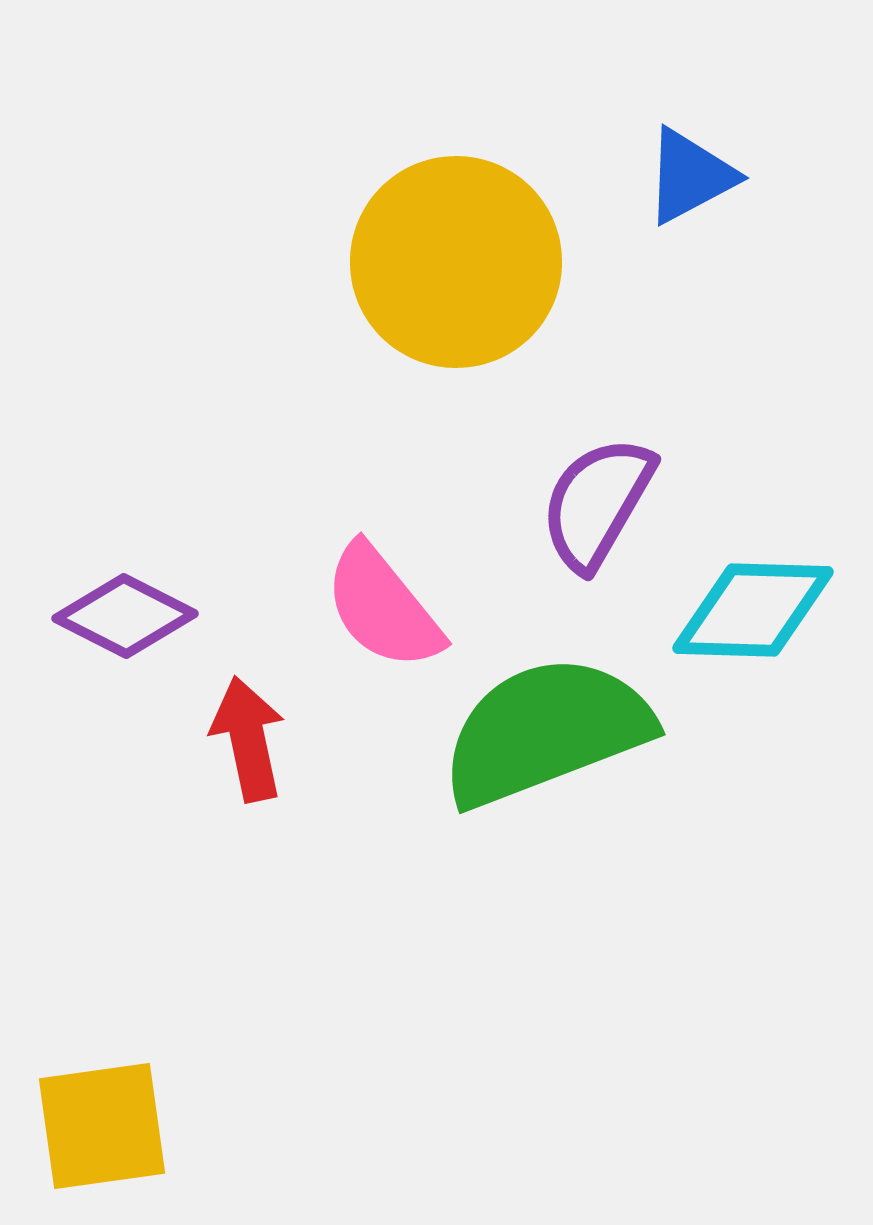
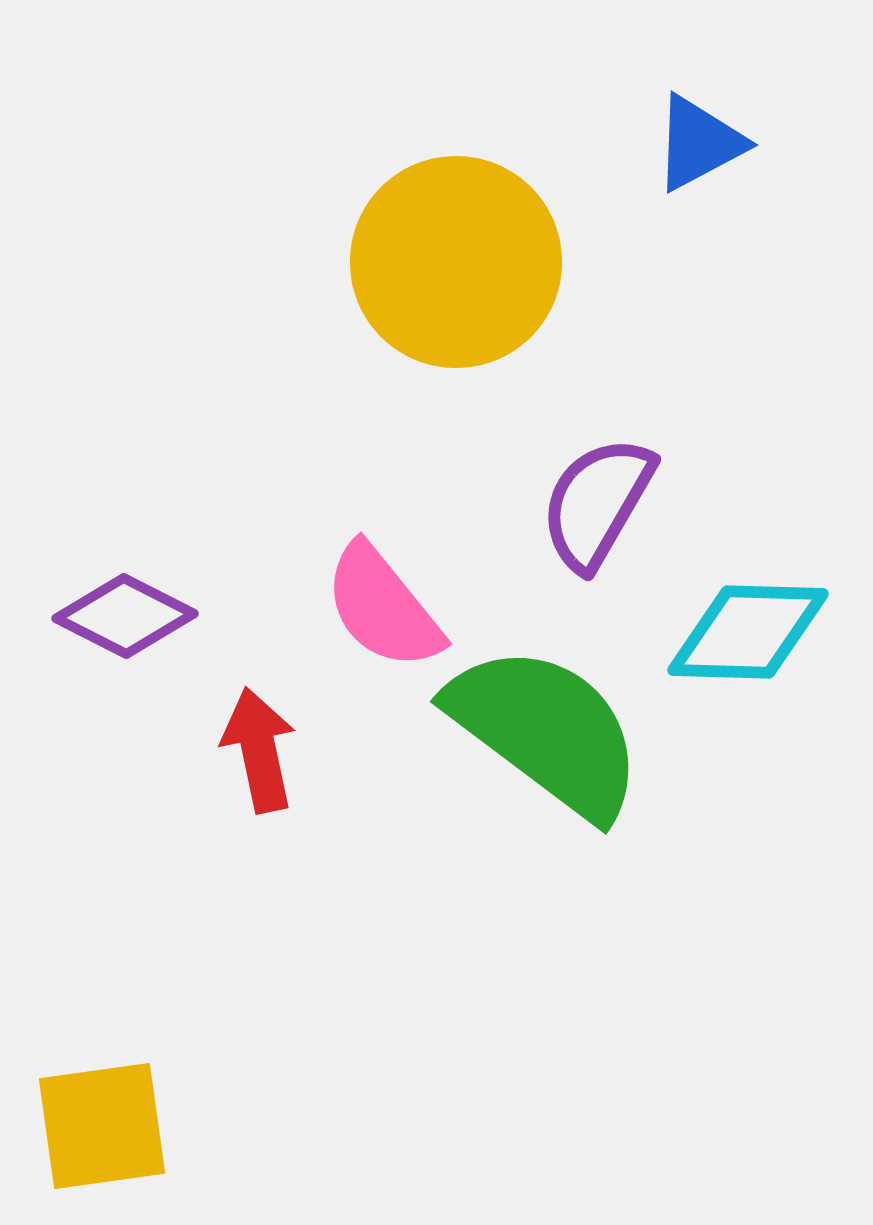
blue triangle: moved 9 px right, 33 px up
cyan diamond: moved 5 px left, 22 px down
green semicircle: rotated 58 degrees clockwise
red arrow: moved 11 px right, 11 px down
